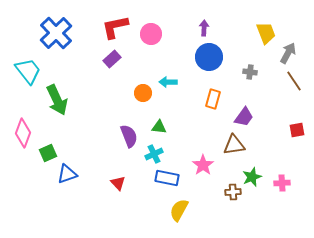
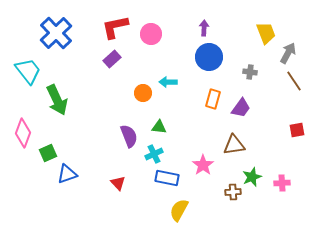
purple trapezoid: moved 3 px left, 9 px up
